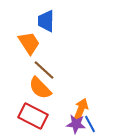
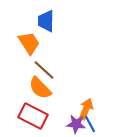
orange arrow: moved 5 px right
